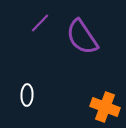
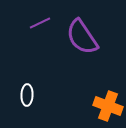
purple line: rotated 20 degrees clockwise
orange cross: moved 3 px right, 1 px up
